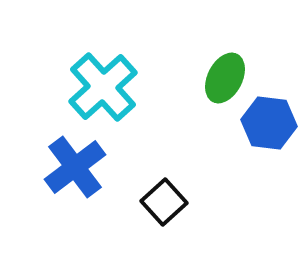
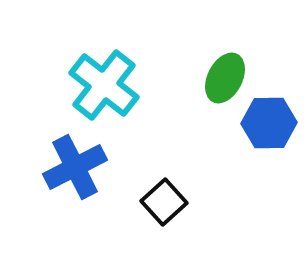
cyan cross: moved 1 px right, 2 px up; rotated 10 degrees counterclockwise
blue hexagon: rotated 8 degrees counterclockwise
blue cross: rotated 10 degrees clockwise
